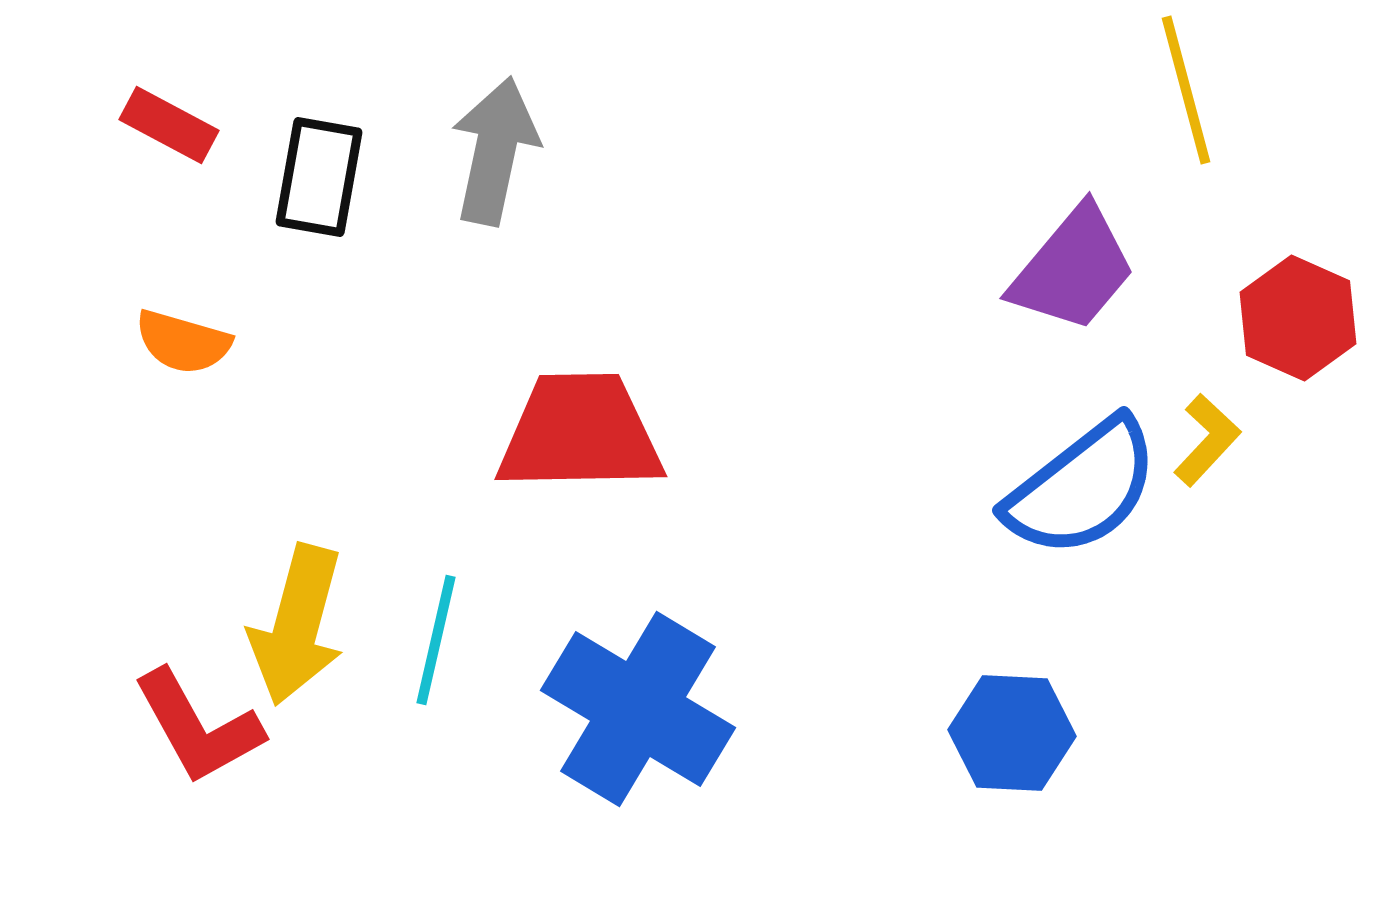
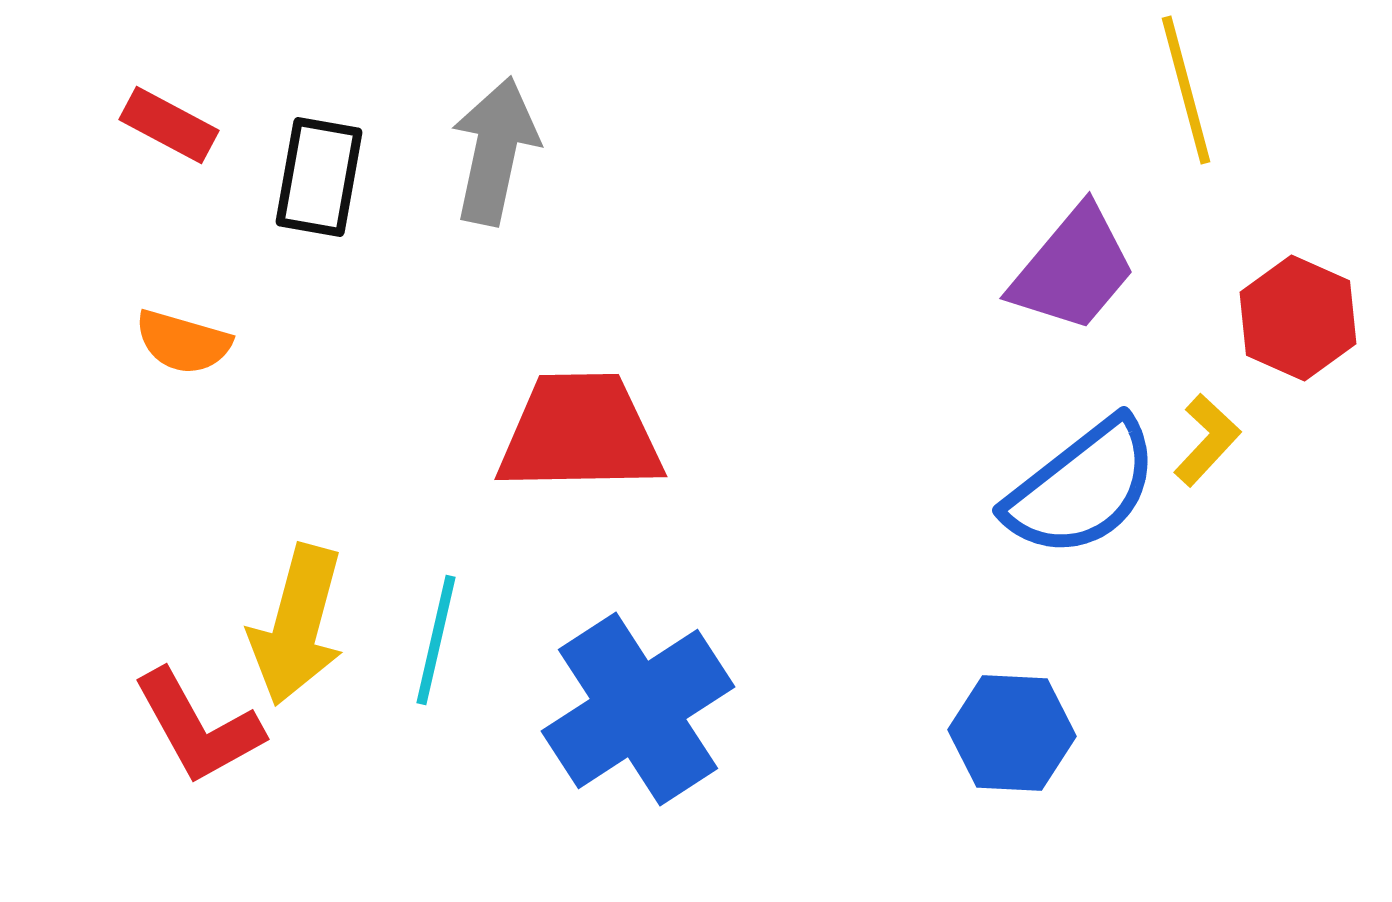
blue cross: rotated 26 degrees clockwise
